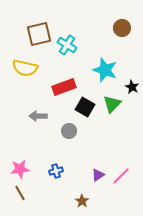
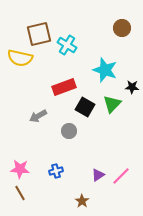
yellow semicircle: moved 5 px left, 10 px up
black star: rotated 24 degrees counterclockwise
gray arrow: rotated 30 degrees counterclockwise
pink star: rotated 12 degrees clockwise
